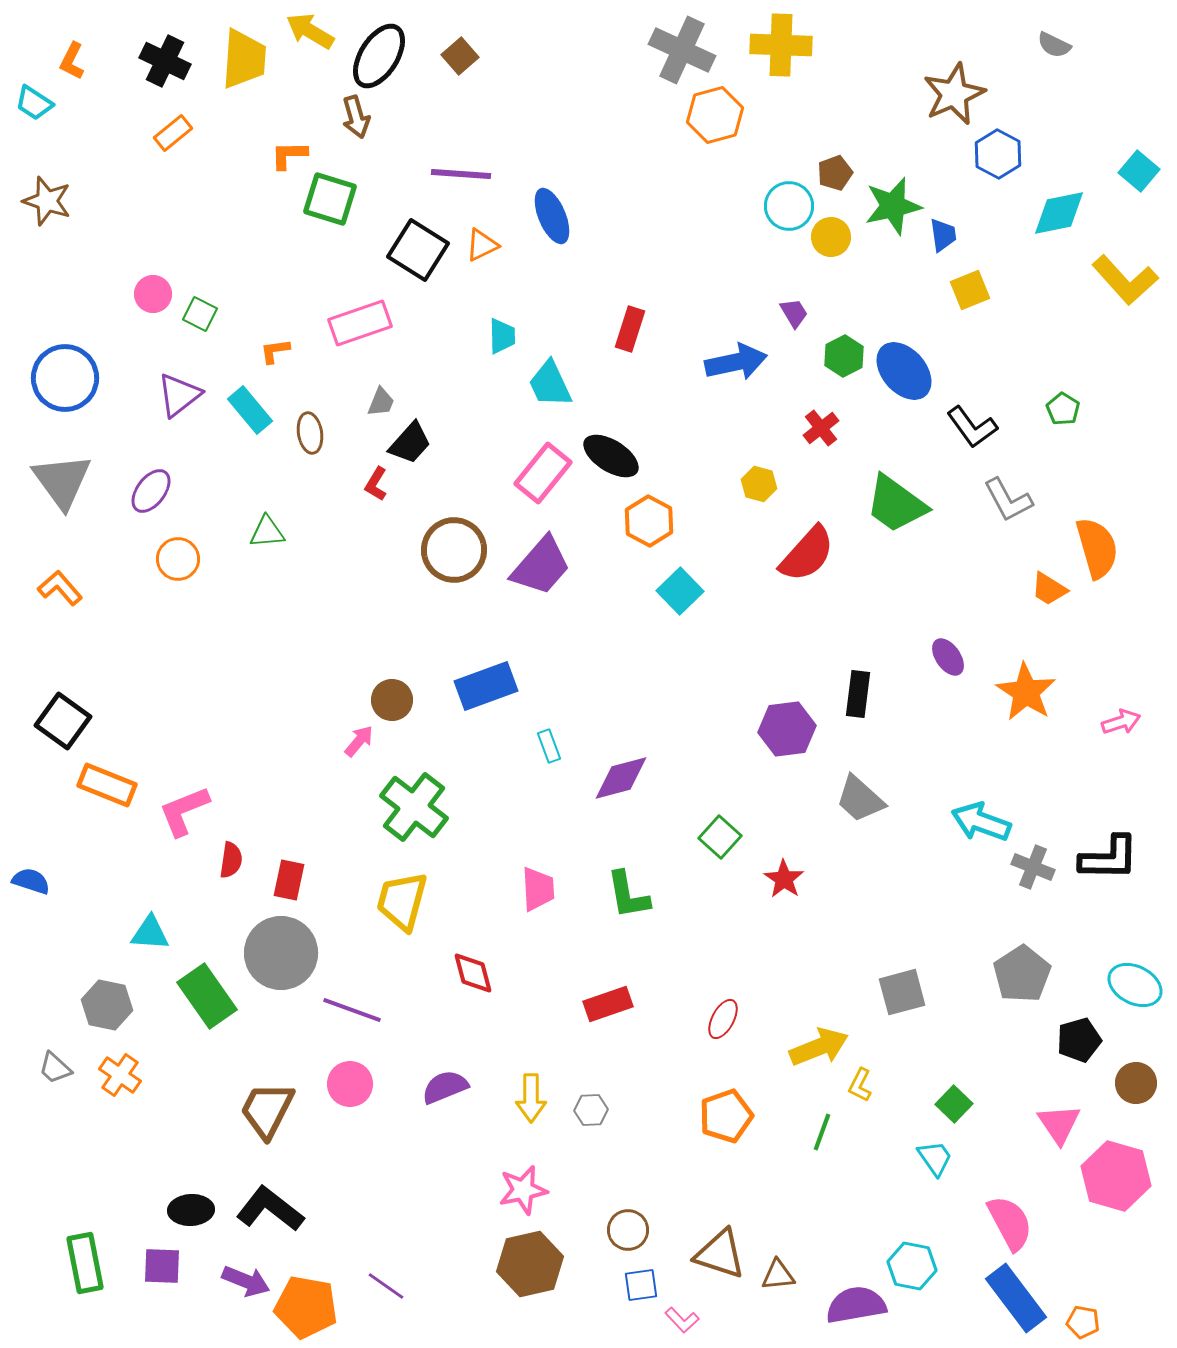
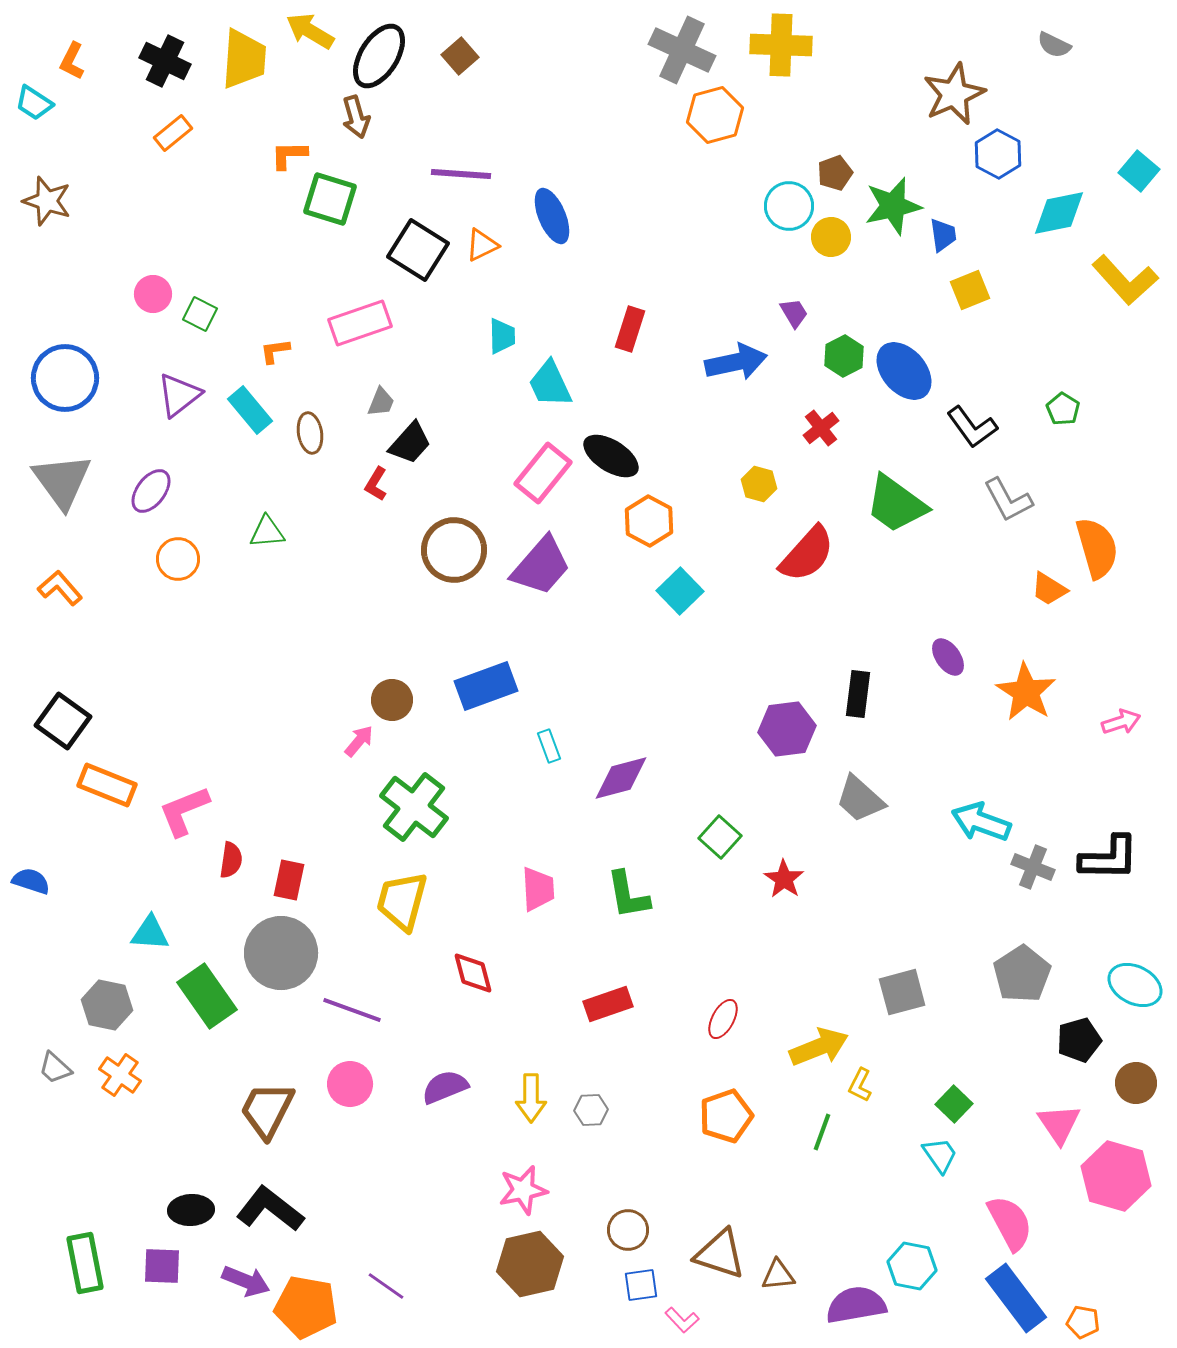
cyan trapezoid at (935, 1158): moved 5 px right, 3 px up
